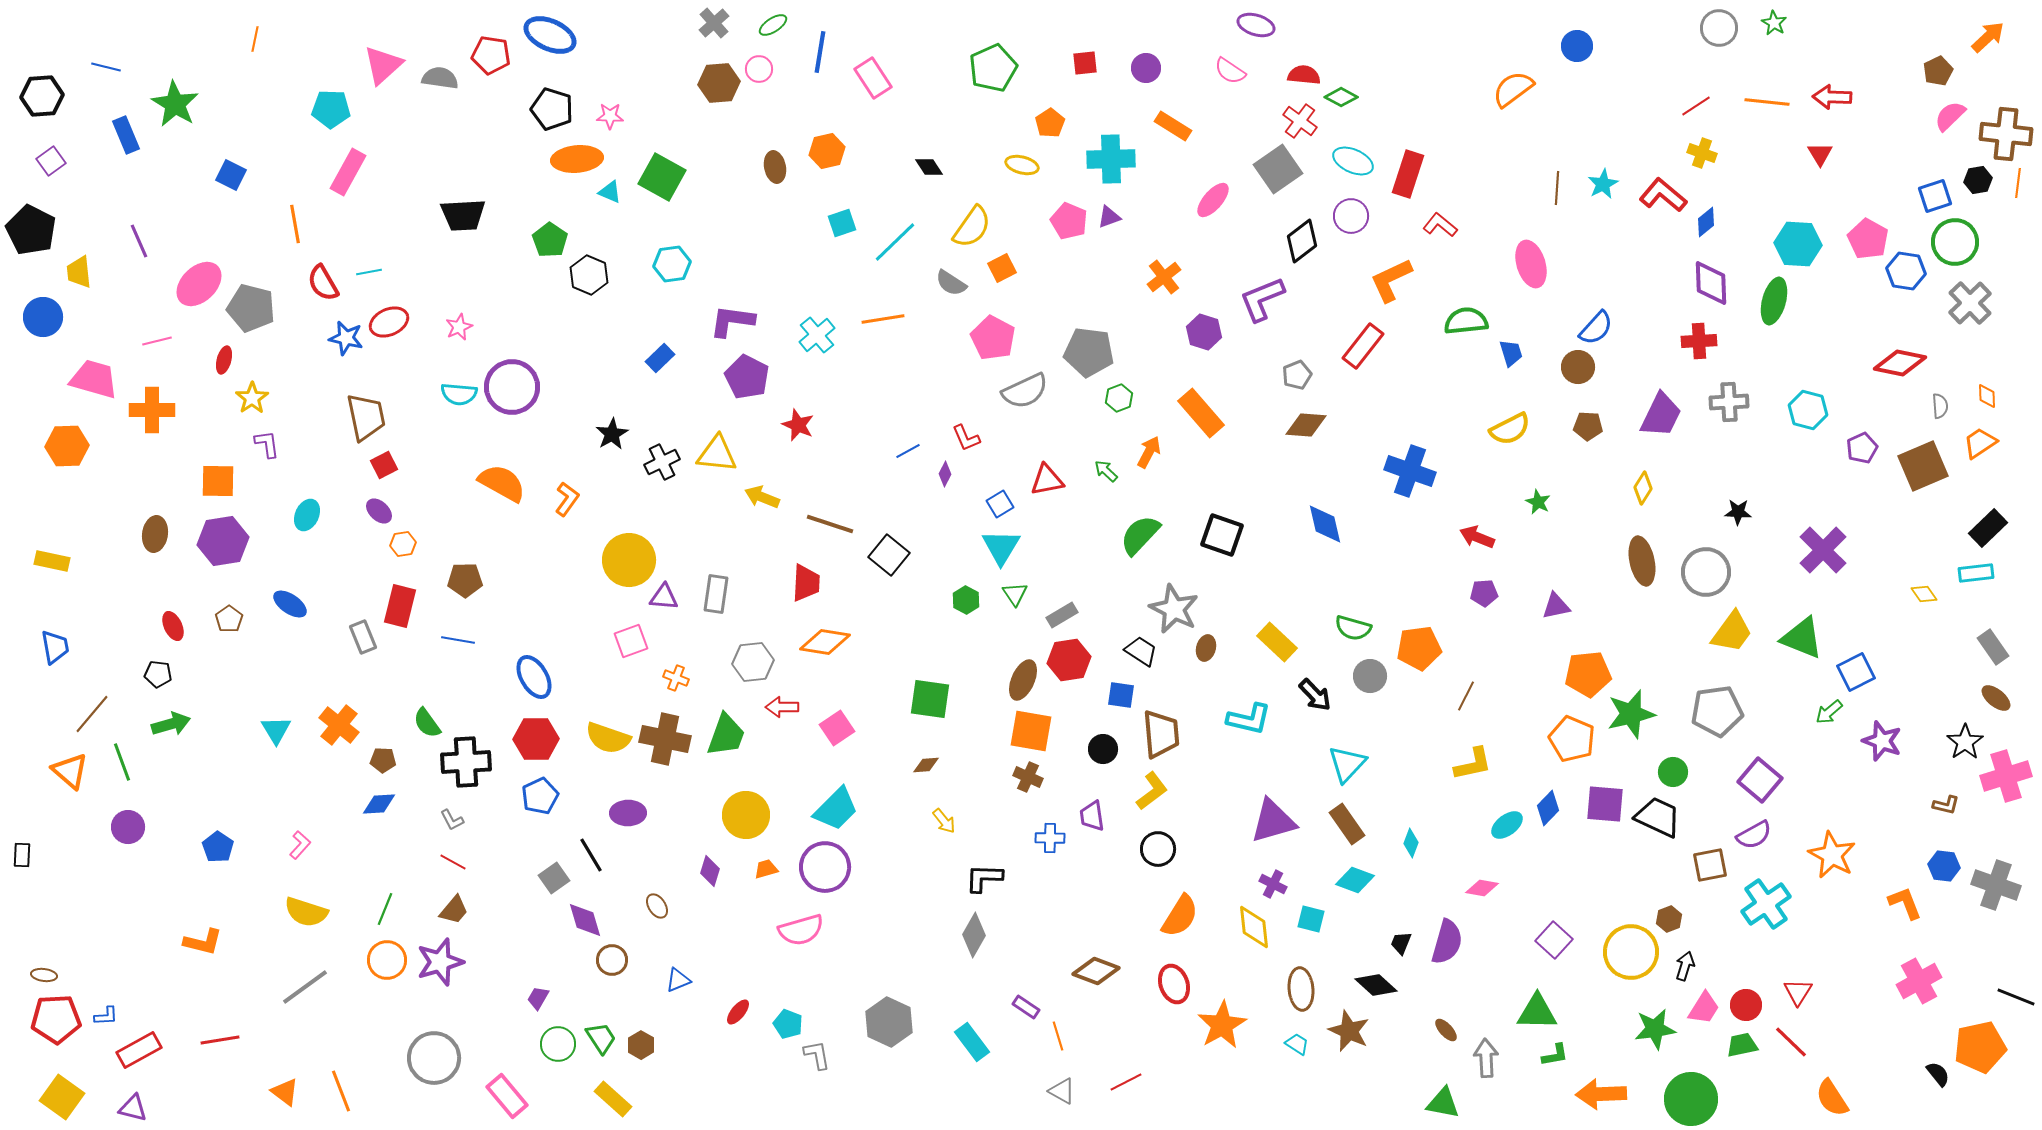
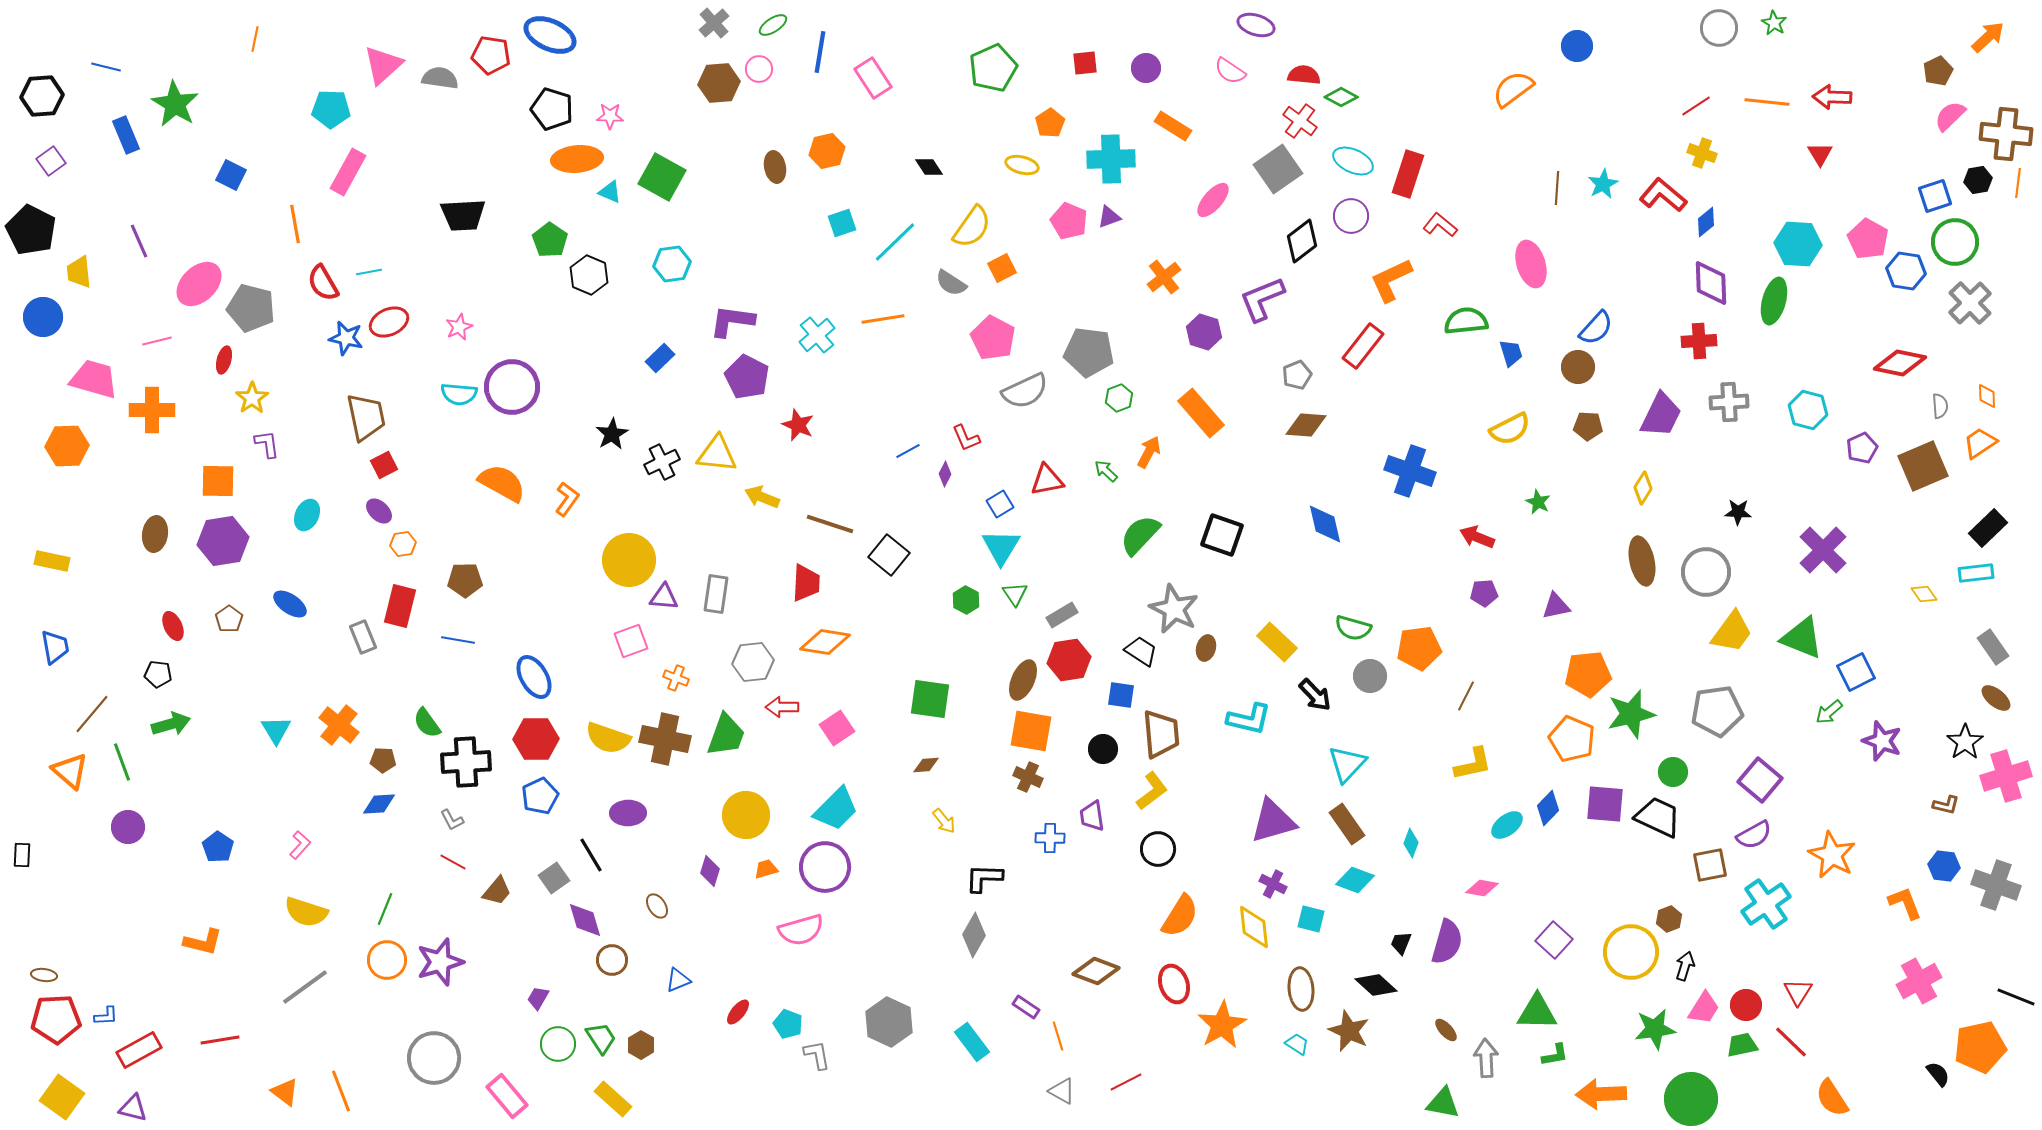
brown trapezoid at (454, 910): moved 43 px right, 19 px up
